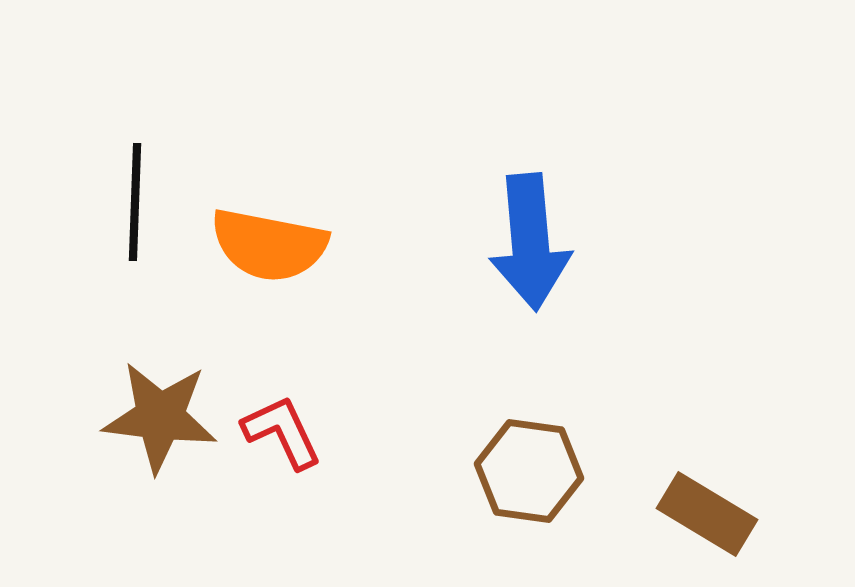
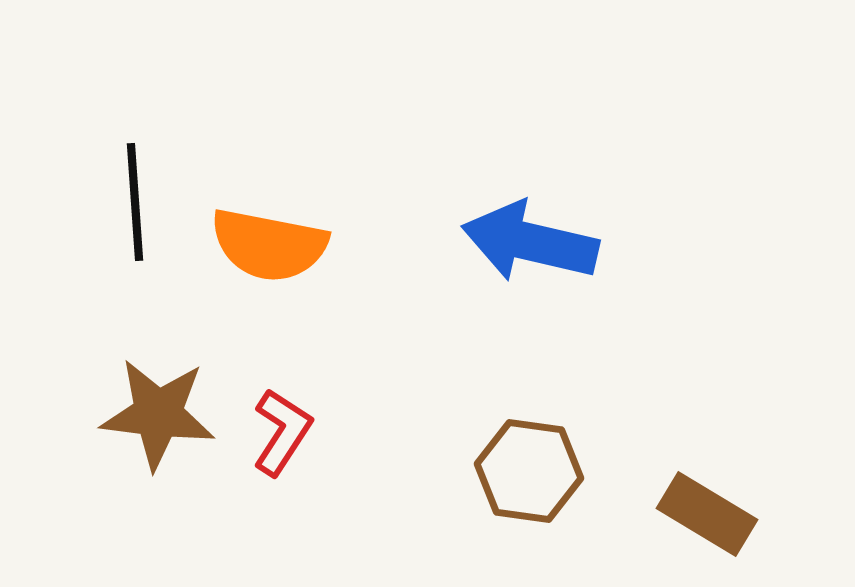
black line: rotated 6 degrees counterclockwise
blue arrow: rotated 108 degrees clockwise
brown star: moved 2 px left, 3 px up
red L-shape: rotated 58 degrees clockwise
